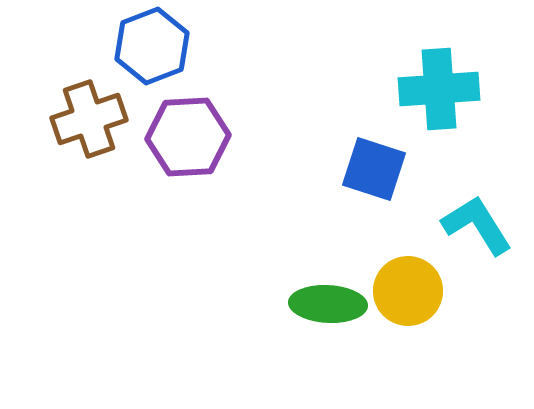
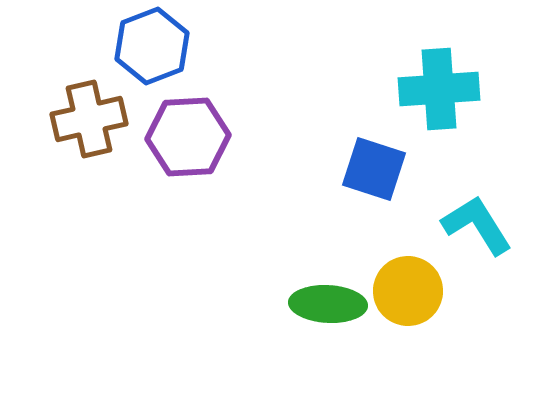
brown cross: rotated 6 degrees clockwise
